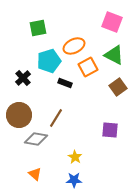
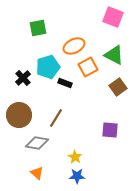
pink square: moved 1 px right, 5 px up
cyan pentagon: moved 1 px left, 6 px down
gray diamond: moved 1 px right, 4 px down
orange triangle: moved 2 px right, 1 px up
blue star: moved 3 px right, 4 px up
